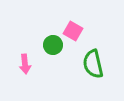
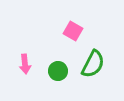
green circle: moved 5 px right, 26 px down
green semicircle: rotated 140 degrees counterclockwise
